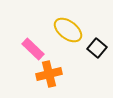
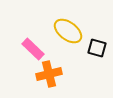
yellow ellipse: moved 1 px down
black square: rotated 24 degrees counterclockwise
